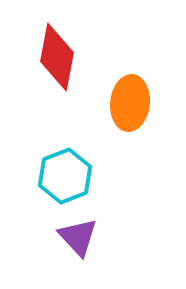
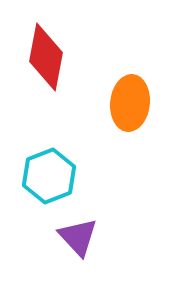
red diamond: moved 11 px left
cyan hexagon: moved 16 px left
